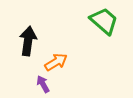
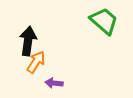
orange arrow: moved 20 px left; rotated 25 degrees counterclockwise
purple arrow: moved 11 px right, 1 px up; rotated 54 degrees counterclockwise
